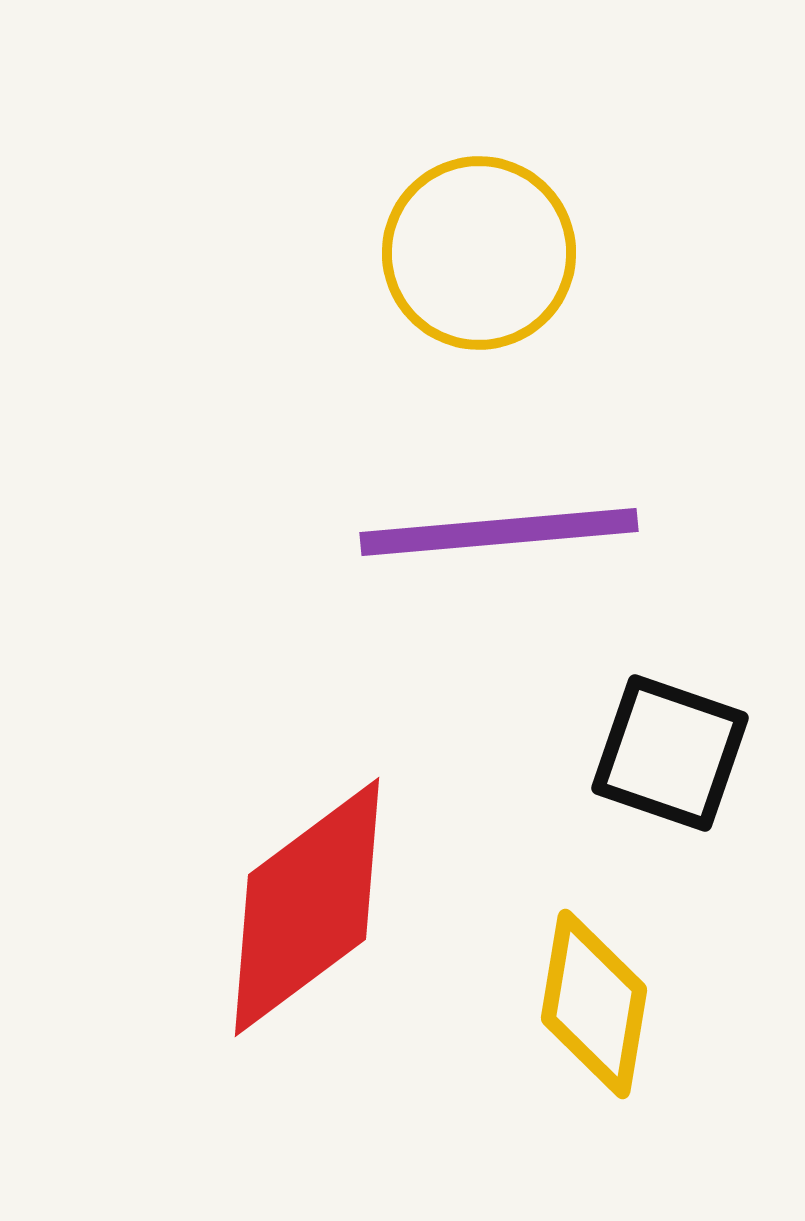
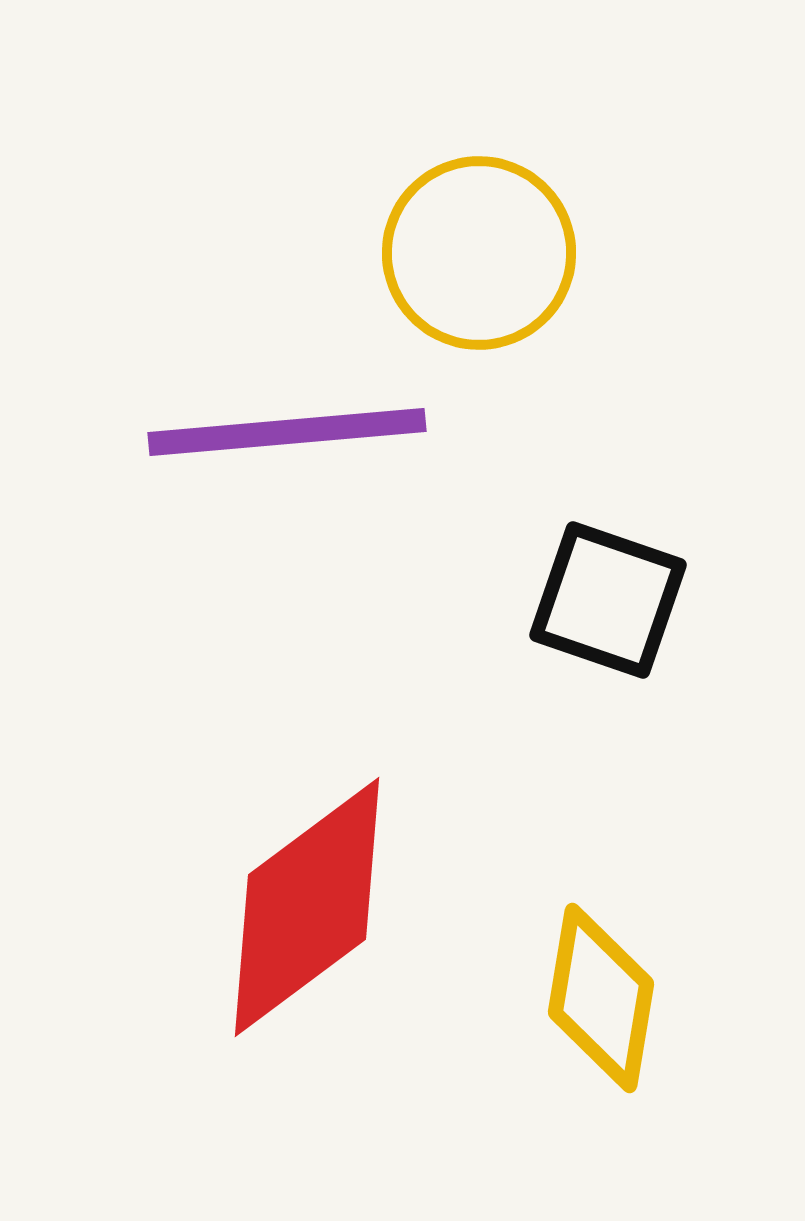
purple line: moved 212 px left, 100 px up
black square: moved 62 px left, 153 px up
yellow diamond: moved 7 px right, 6 px up
